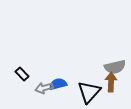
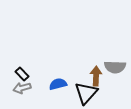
gray semicircle: rotated 15 degrees clockwise
brown arrow: moved 15 px left, 6 px up
gray arrow: moved 22 px left
black triangle: moved 3 px left, 1 px down
